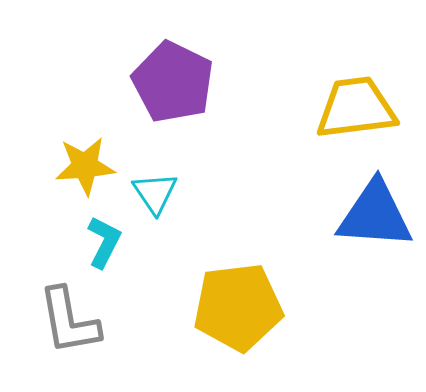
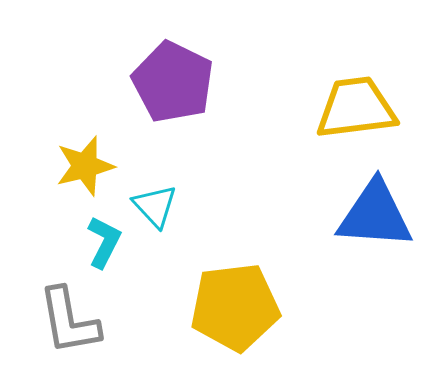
yellow star: rotated 10 degrees counterclockwise
cyan triangle: moved 13 px down; rotated 9 degrees counterclockwise
yellow pentagon: moved 3 px left
